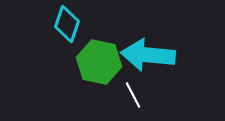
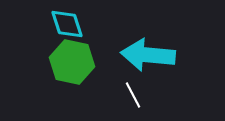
cyan diamond: rotated 36 degrees counterclockwise
green hexagon: moved 27 px left
